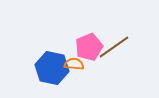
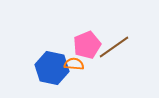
pink pentagon: moved 2 px left, 2 px up
